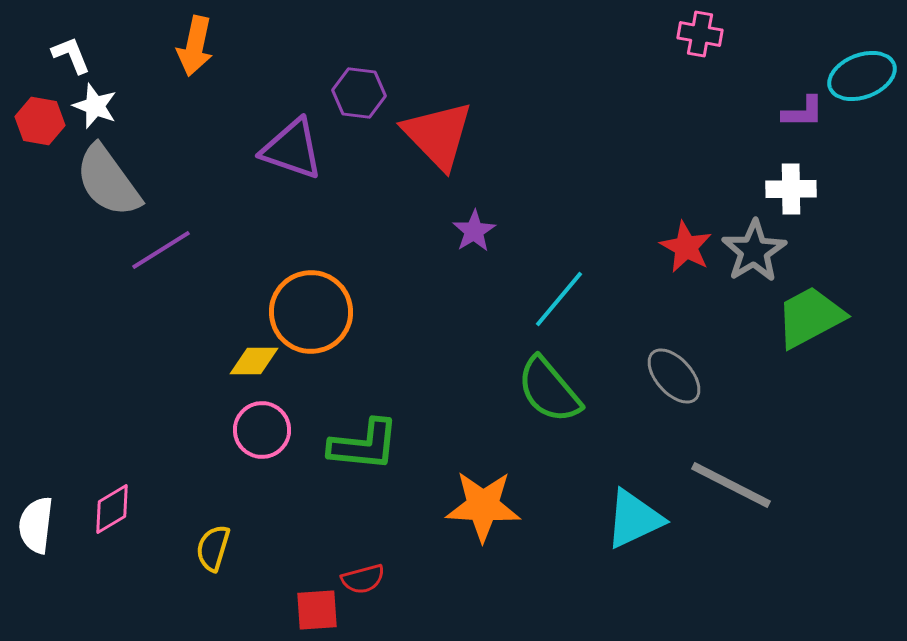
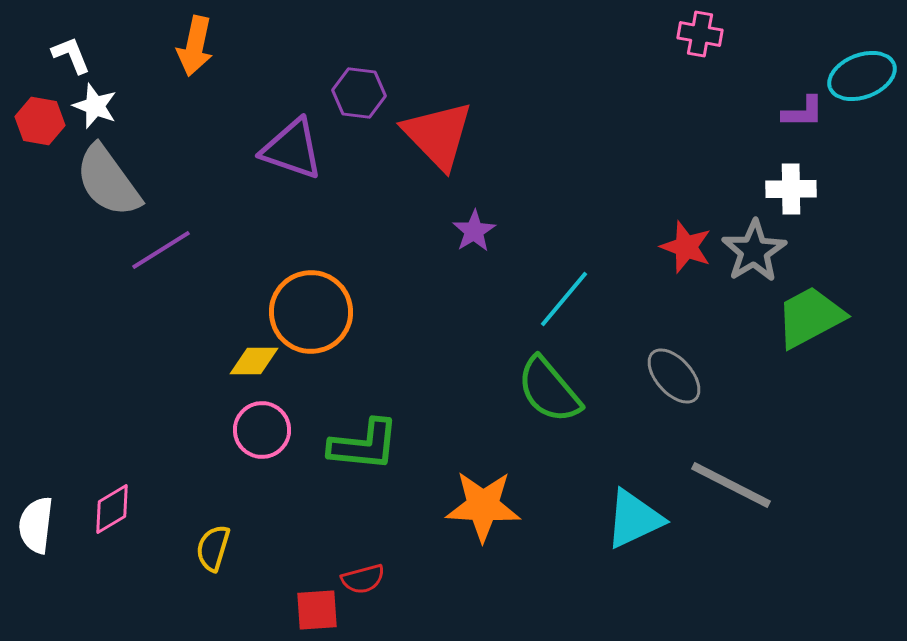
red star: rotated 8 degrees counterclockwise
cyan line: moved 5 px right
